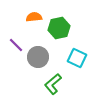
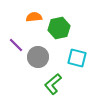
cyan square: rotated 12 degrees counterclockwise
